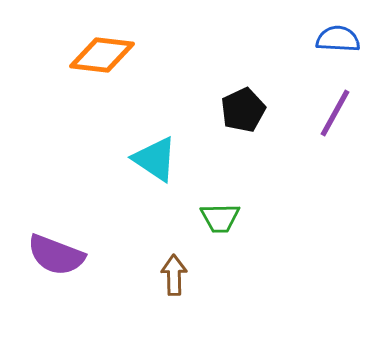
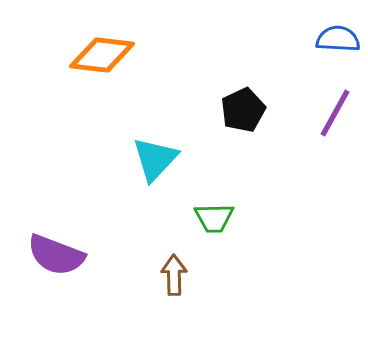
cyan triangle: rotated 39 degrees clockwise
green trapezoid: moved 6 px left
